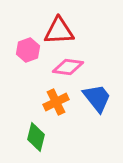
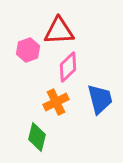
pink diamond: rotated 52 degrees counterclockwise
blue trapezoid: moved 3 px right, 1 px down; rotated 24 degrees clockwise
green diamond: moved 1 px right
